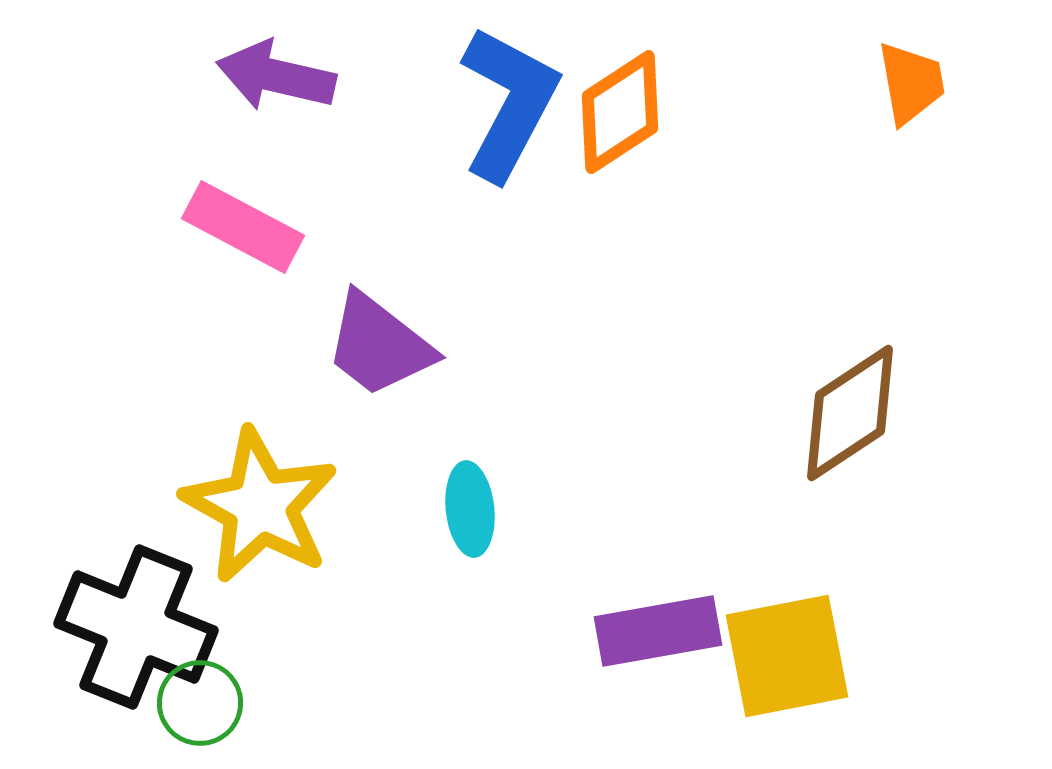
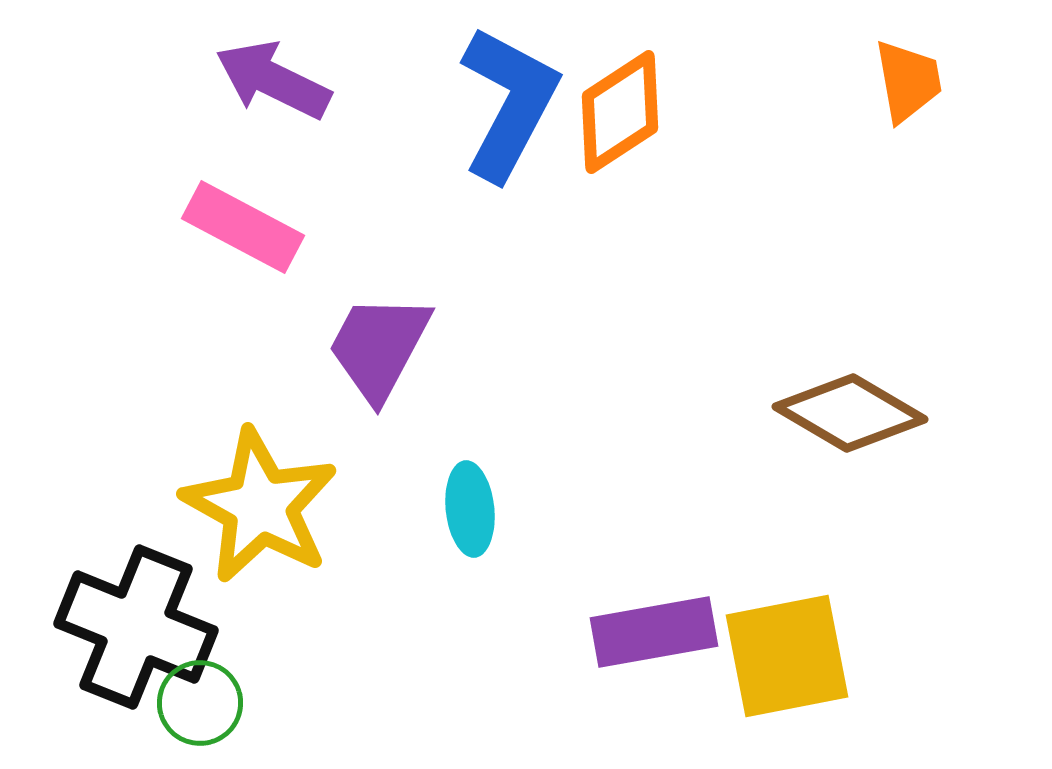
purple arrow: moved 3 px left, 4 px down; rotated 13 degrees clockwise
orange trapezoid: moved 3 px left, 2 px up
purple trapezoid: moved 2 px down; rotated 80 degrees clockwise
brown diamond: rotated 64 degrees clockwise
purple rectangle: moved 4 px left, 1 px down
